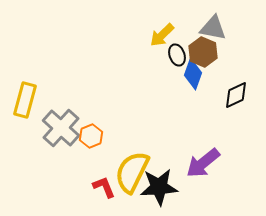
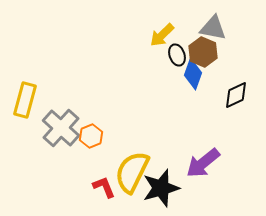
black star: moved 2 px right, 1 px down; rotated 12 degrees counterclockwise
